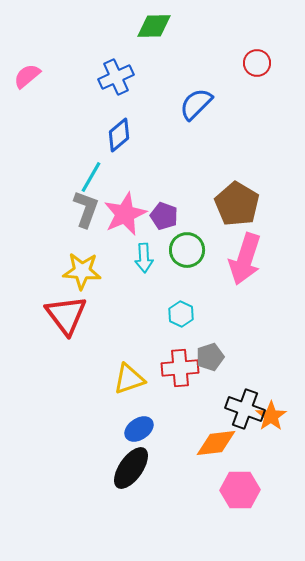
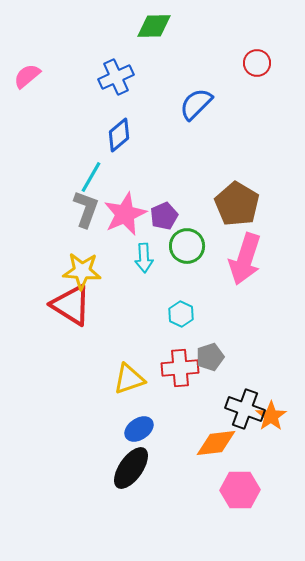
purple pentagon: rotated 28 degrees clockwise
green circle: moved 4 px up
red triangle: moved 5 px right, 10 px up; rotated 21 degrees counterclockwise
